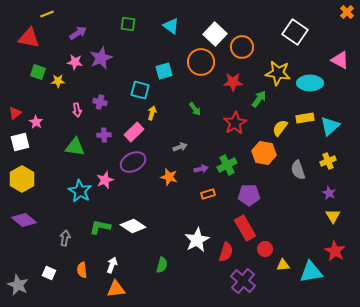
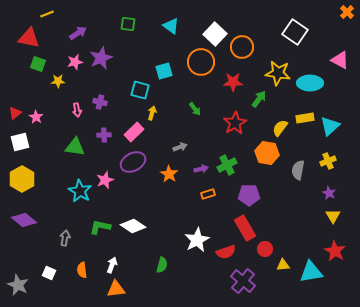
pink star at (75, 62): rotated 21 degrees counterclockwise
green square at (38, 72): moved 8 px up
pink star at (36, 122): moved 5 px up
orange hexagon at (264, 153): moved 3 px right
gray semicircle at (298, 170): rotated 30 degrees clockwise
orange star at (169, 177): moved 3 px up; rotated 18 degrees clockwise
red semicircle at (226, 252): rotated 54 degrees clockwise
